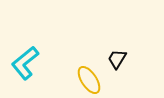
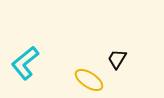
yellow ellipse: rotated 24 degrees counterclockwise
